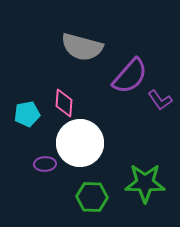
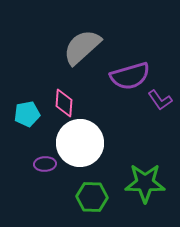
gray semicircle: rotated 123 degrees clockwise
purple semicircle: rotated 33 degrees clockwise
